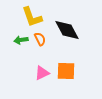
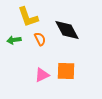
yellow L-shape: moved 4 px left
green arrow: moved 7 px left
pink triangle: moved 2 px down
